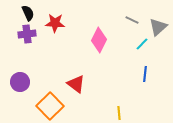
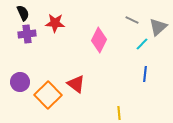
black semicircle: moved 5 px left
orange square: moved 2 px left, 11 px up
